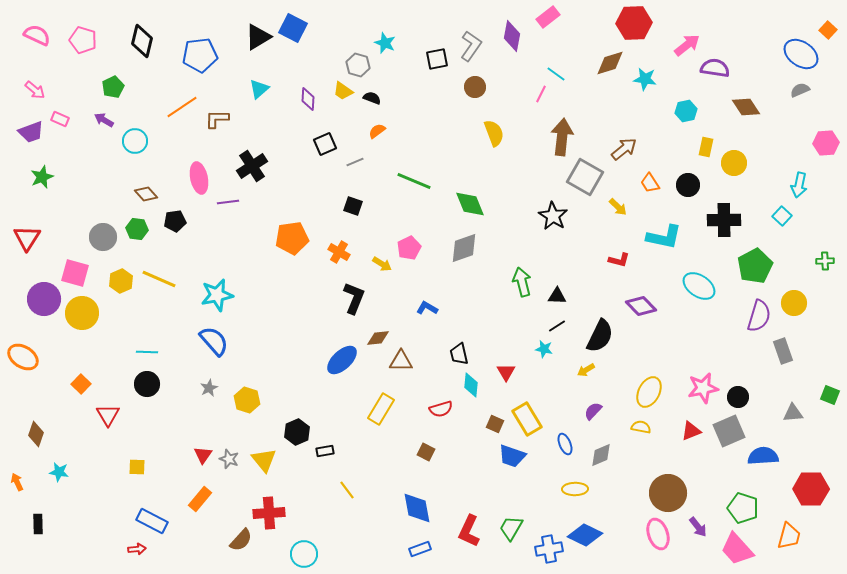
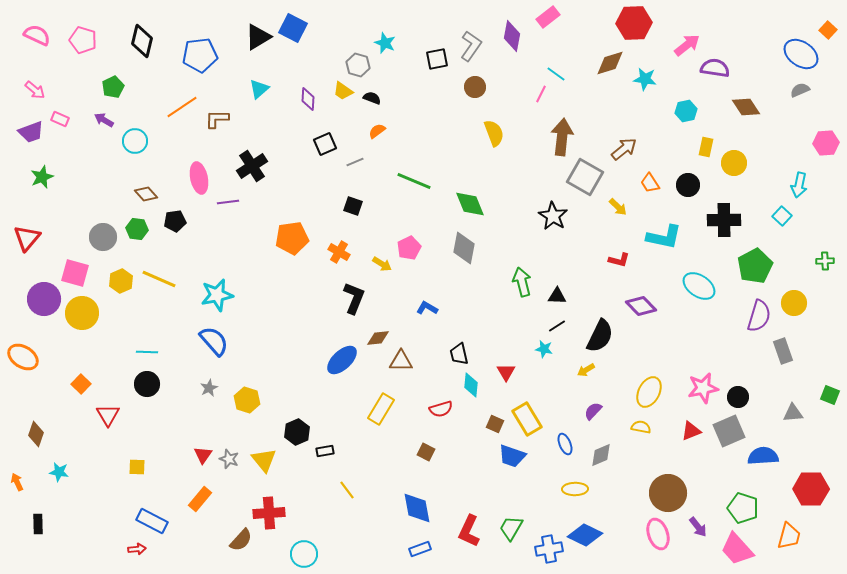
red triangle at (27, 238): rotated 8 degrees clockwise
gray diamond at (464, 248): rotated 60 degrees counterclockwise
